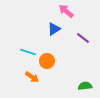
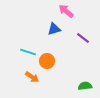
blue triangle: rotated 16 degrees clockwise
